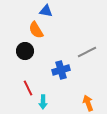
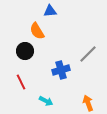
blue triangle: moved 4 px right; rotated 16 degrees counterclockwise
orange semicircle: moved 1 px right, 1 px down
gray line: moved 1 px right, 2 px down; rotated 18 degrees counterclockwise
red line: moved 7 px left, 6 px up
cyan arrow: moved 3 px right, 1 px up; rotated 64 degrees counterclockwise
